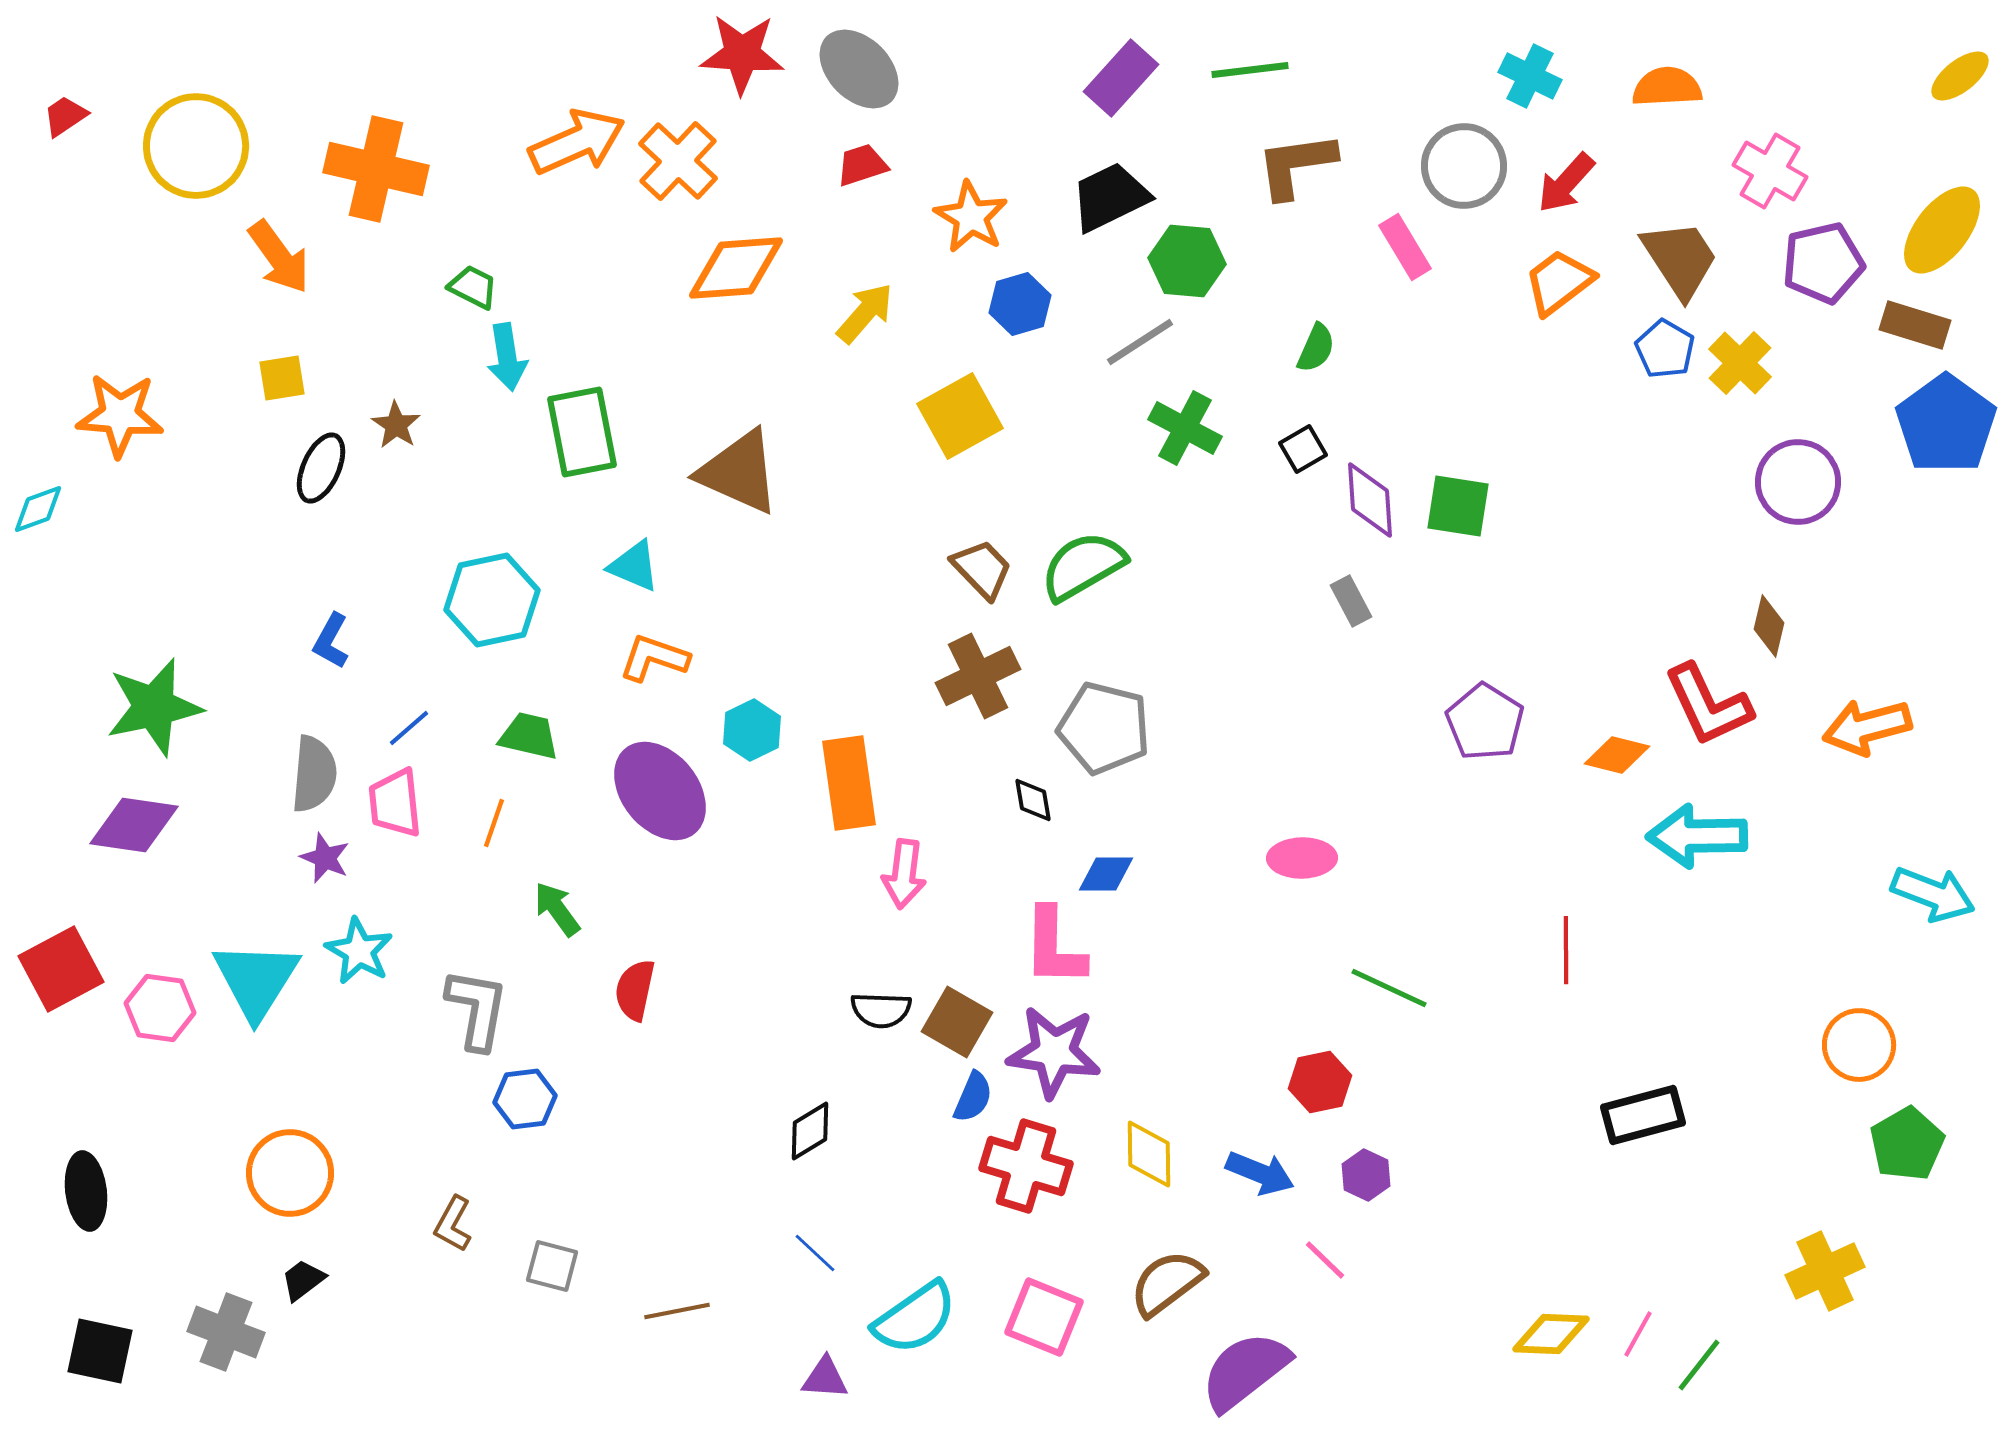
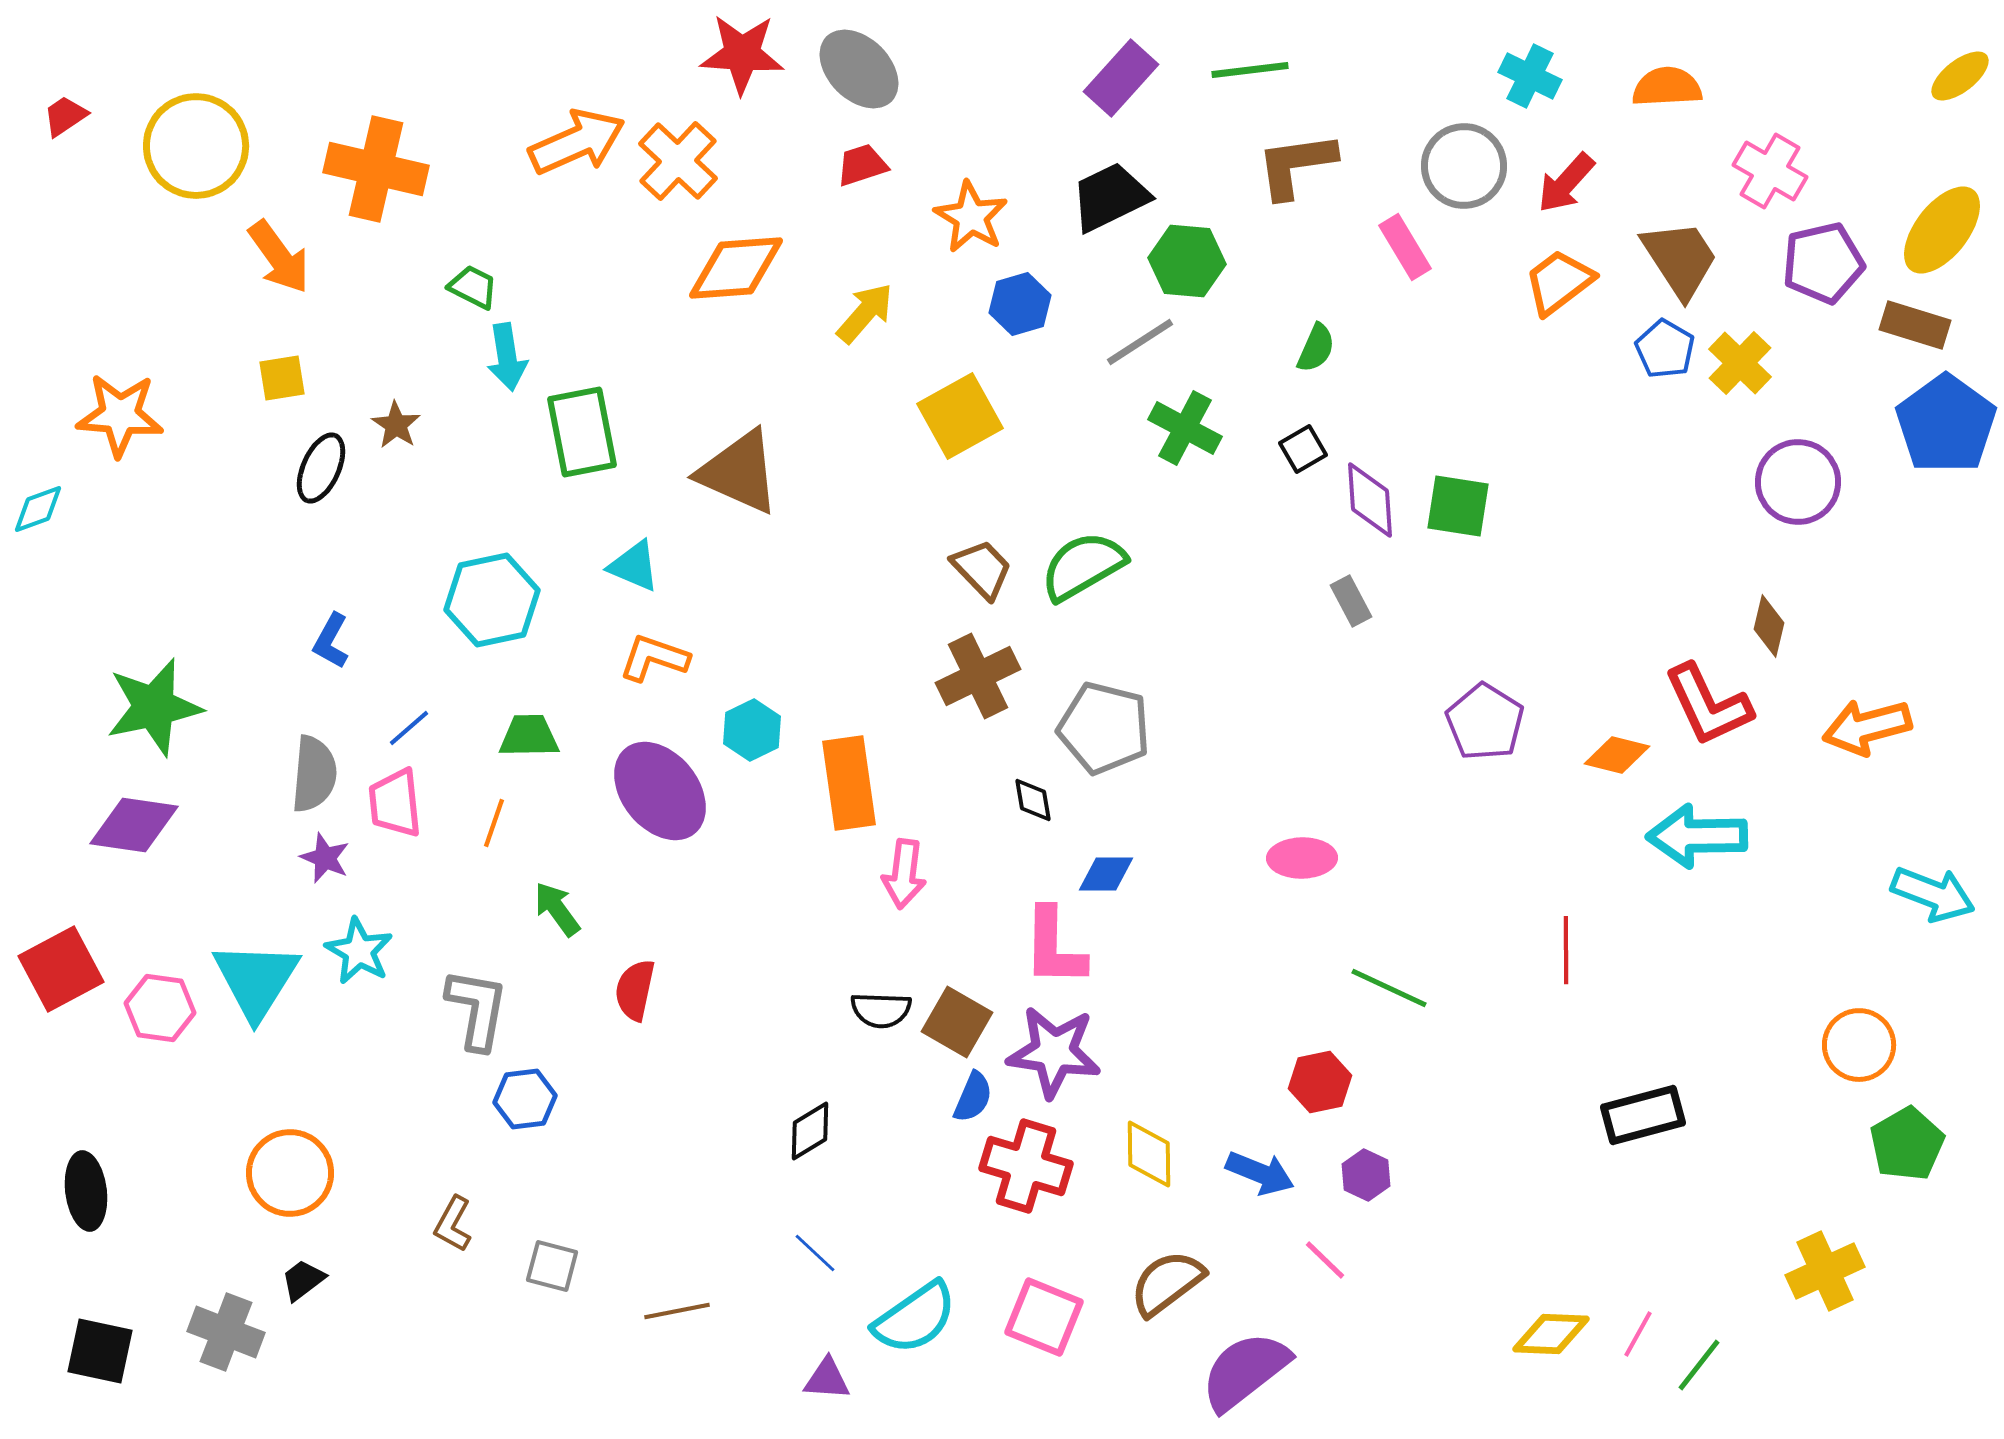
green trapezoid at (529, 736): rotated 14 degrees counterclockwise
purple triangle at (825, 1378): moved 2 px right, 1 px down
